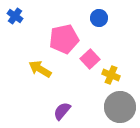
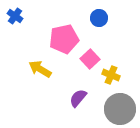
gray circle: moved 2 px down
purple semicircle: moved 16 px right, 13 px up
